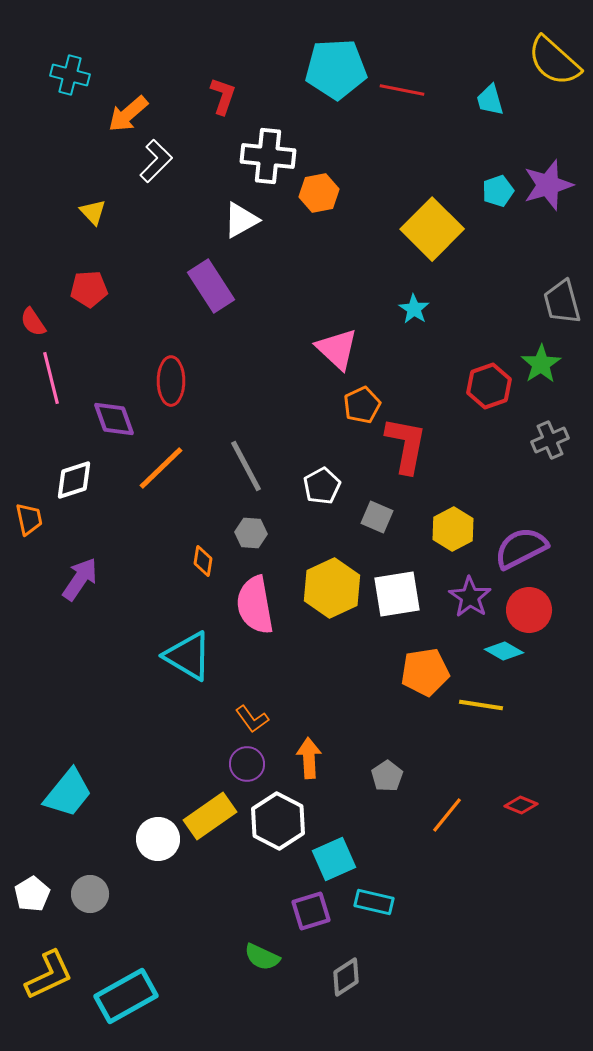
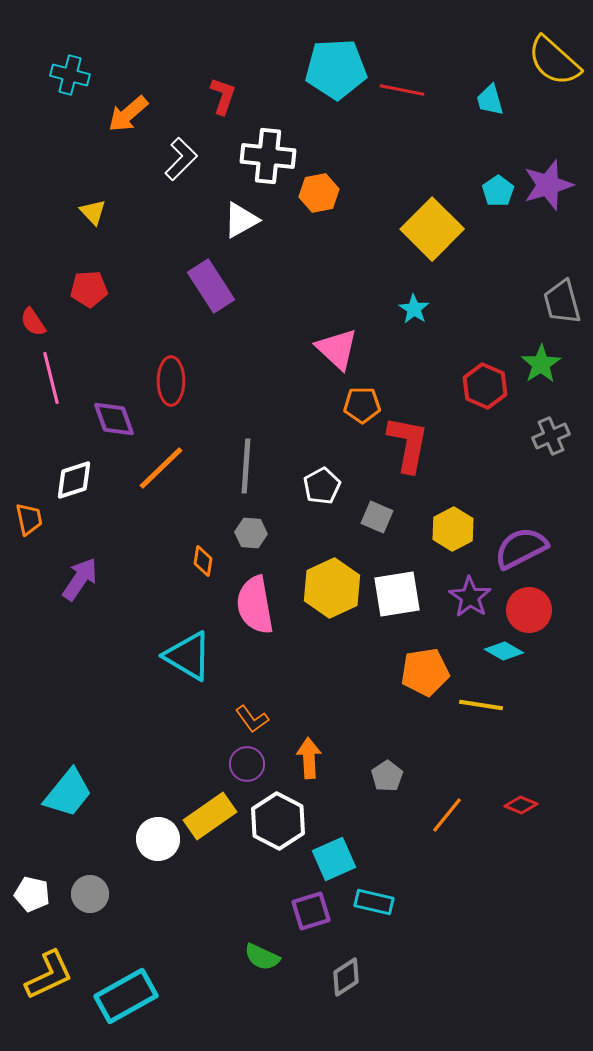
white L-shape at (156, 161): moved 25 px right, 2 px up
cyan pentagon at (498, 191): rotated 16 degrees counterclockwise
red hexagon at (489, 386): moved 4 px left; rotated 18 degrees counterclockwise
orange pentagon at (362, 405): rotated 24 degrees clockwise
gray cross at (550, 440): moved 1 px right, 4 px up
red L-shape at (406, 445): moved 2 px right, 1 px up
gray line at (246, 466): rotated 32 degrees clockwise
white pentagon at (32, 894): rotated 28 degrees counterclockwise
